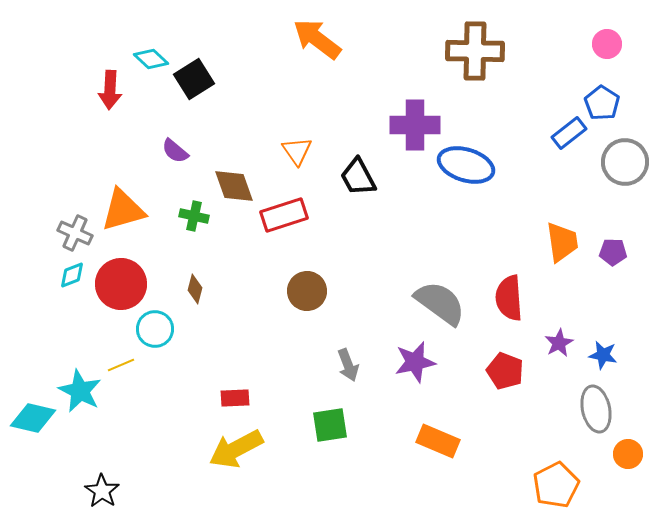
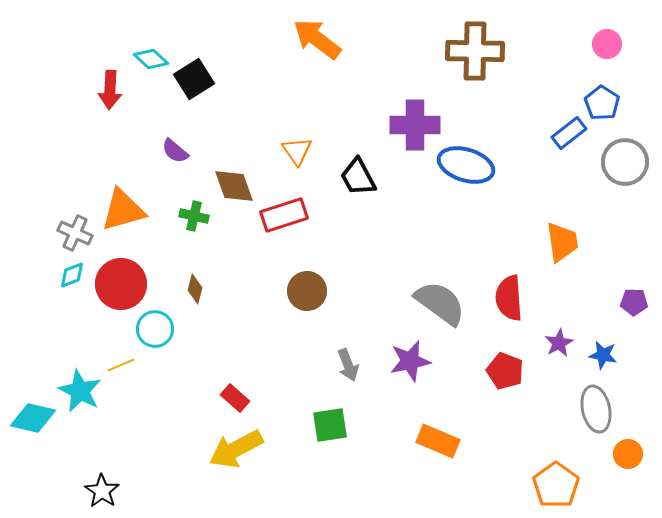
purple pentagon at (613, 252): moved 21 px right, 50 px down
purple star at (415, 362): moved 5 px left, 1 px up
red rectangle at (235, 398): rotated 44 degrees clockwise
orange pentagon at (556, 485): rotated 9 degrees counterclockwise
